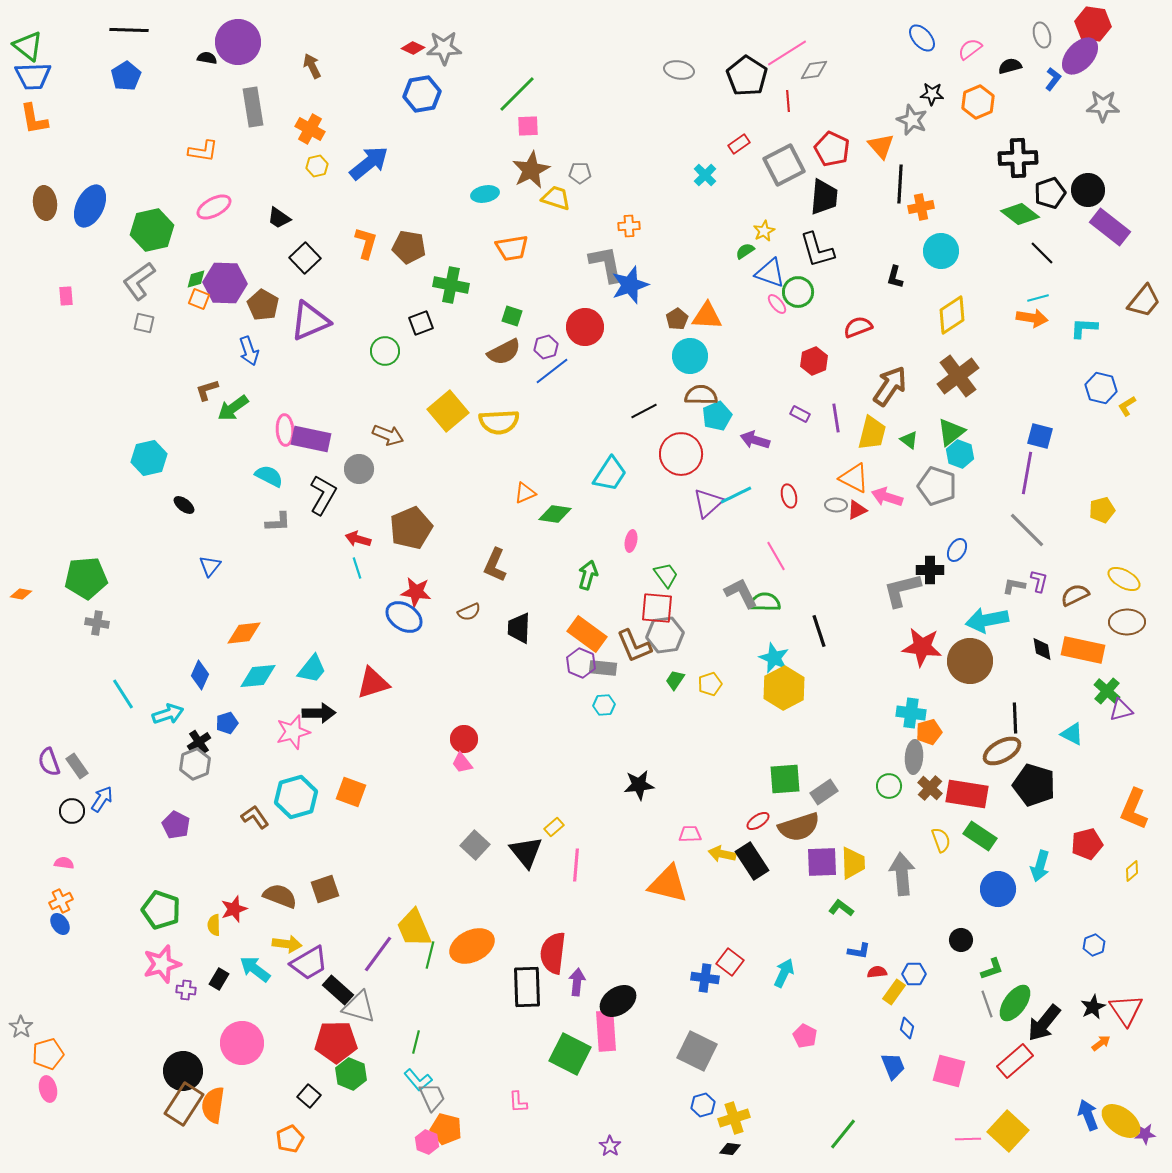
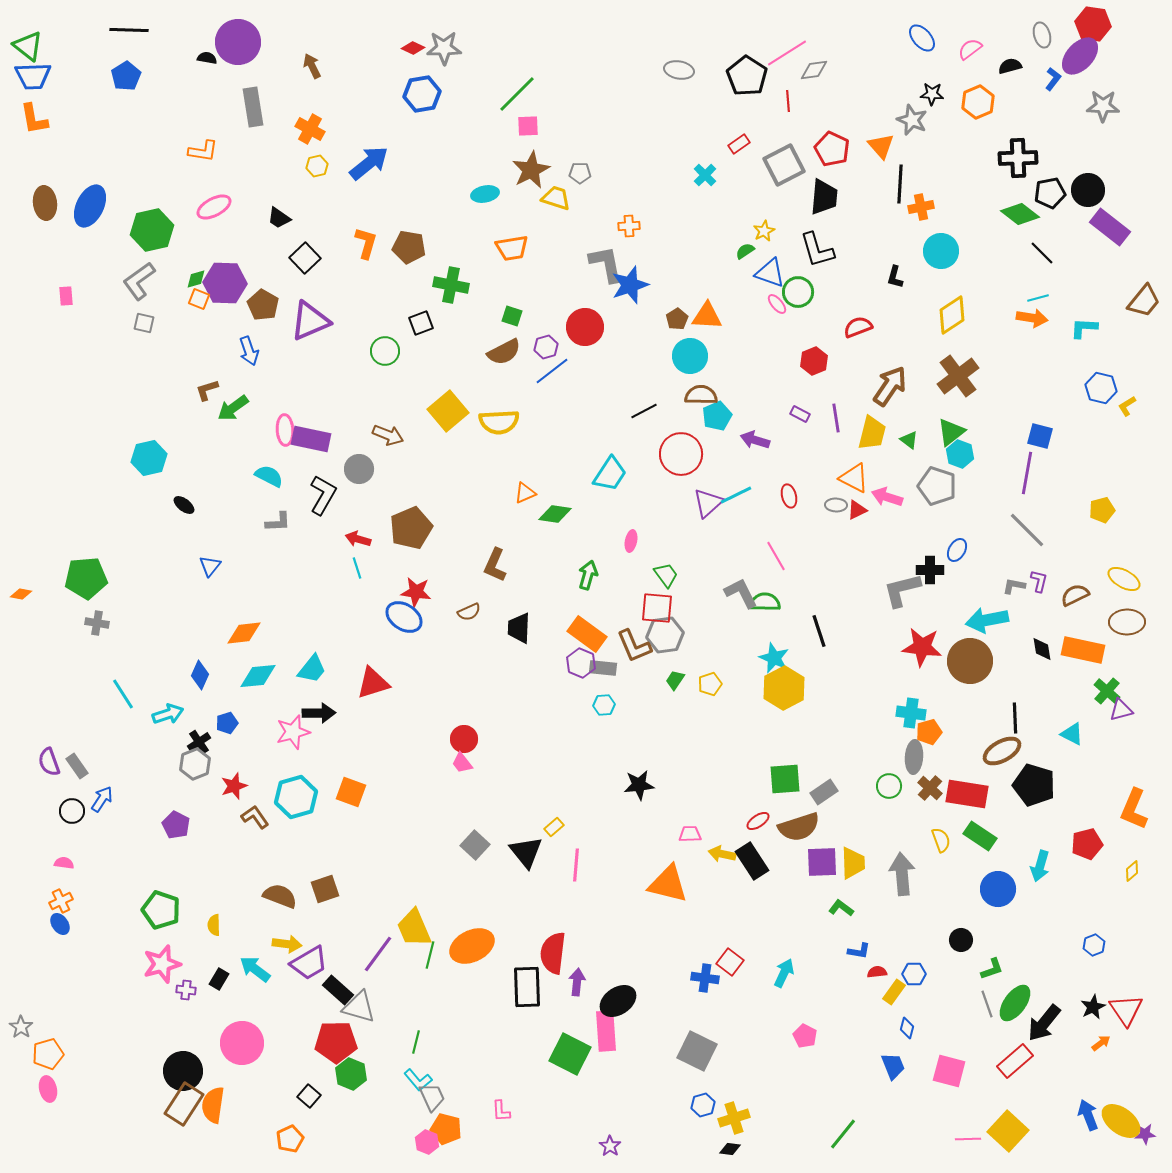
black pentagon at (1050, 193): rotated 8 degrees clockwise
red star at (234, 909): moved 123 px up
pink L-shape at (518, 1102): moved 17 px left, 9 px down
